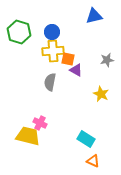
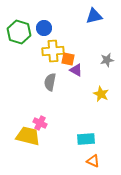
blue circle: moved 8 px left, 4 px up
cyan rectangle: rotated 36 degrees counterclockwise
